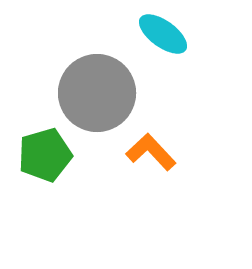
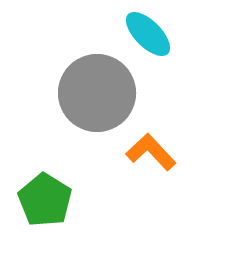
cyan ellipse: moved 15 px left; rotated 9 degrees clockwise
green pentagon: moved 45 px down; rotated 24 degrees counterclockwise
